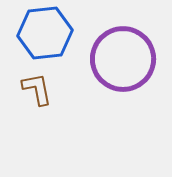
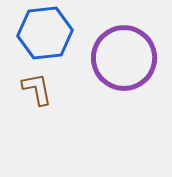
purple circle: moved 1 px right, 1 px up
